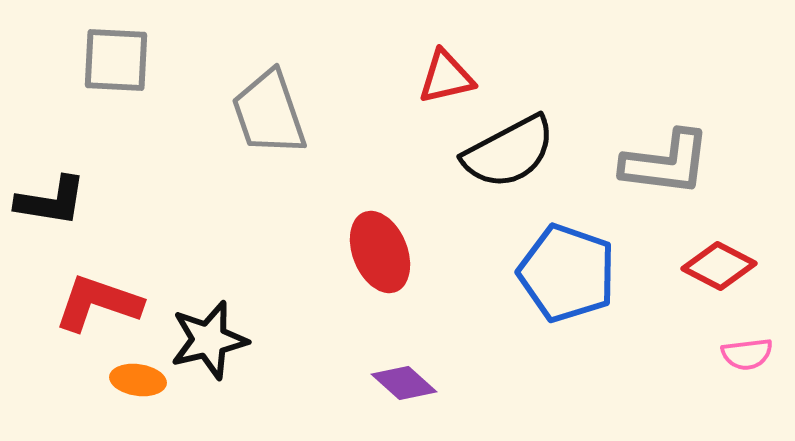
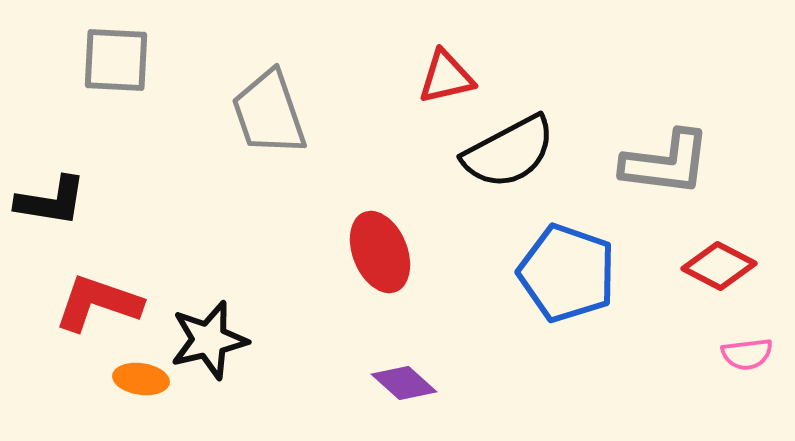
orange ellipse: moved 3 px right, 1 px up
